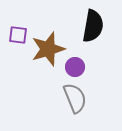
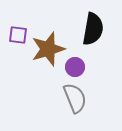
black semicircle: moved 3 px down
